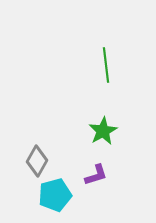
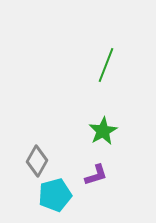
green line: rotated 28 degrees clockwise
